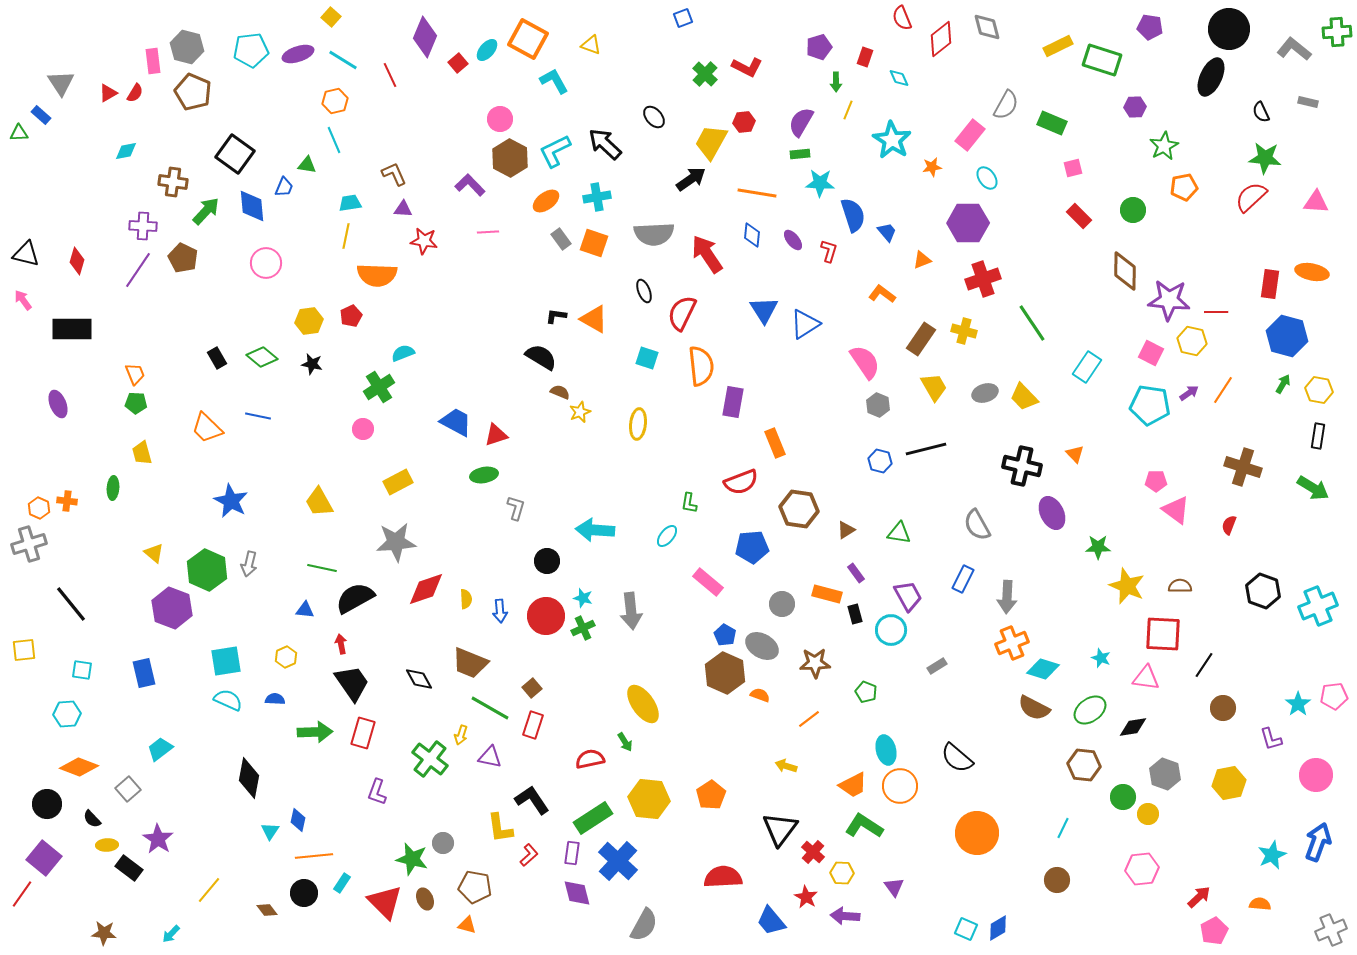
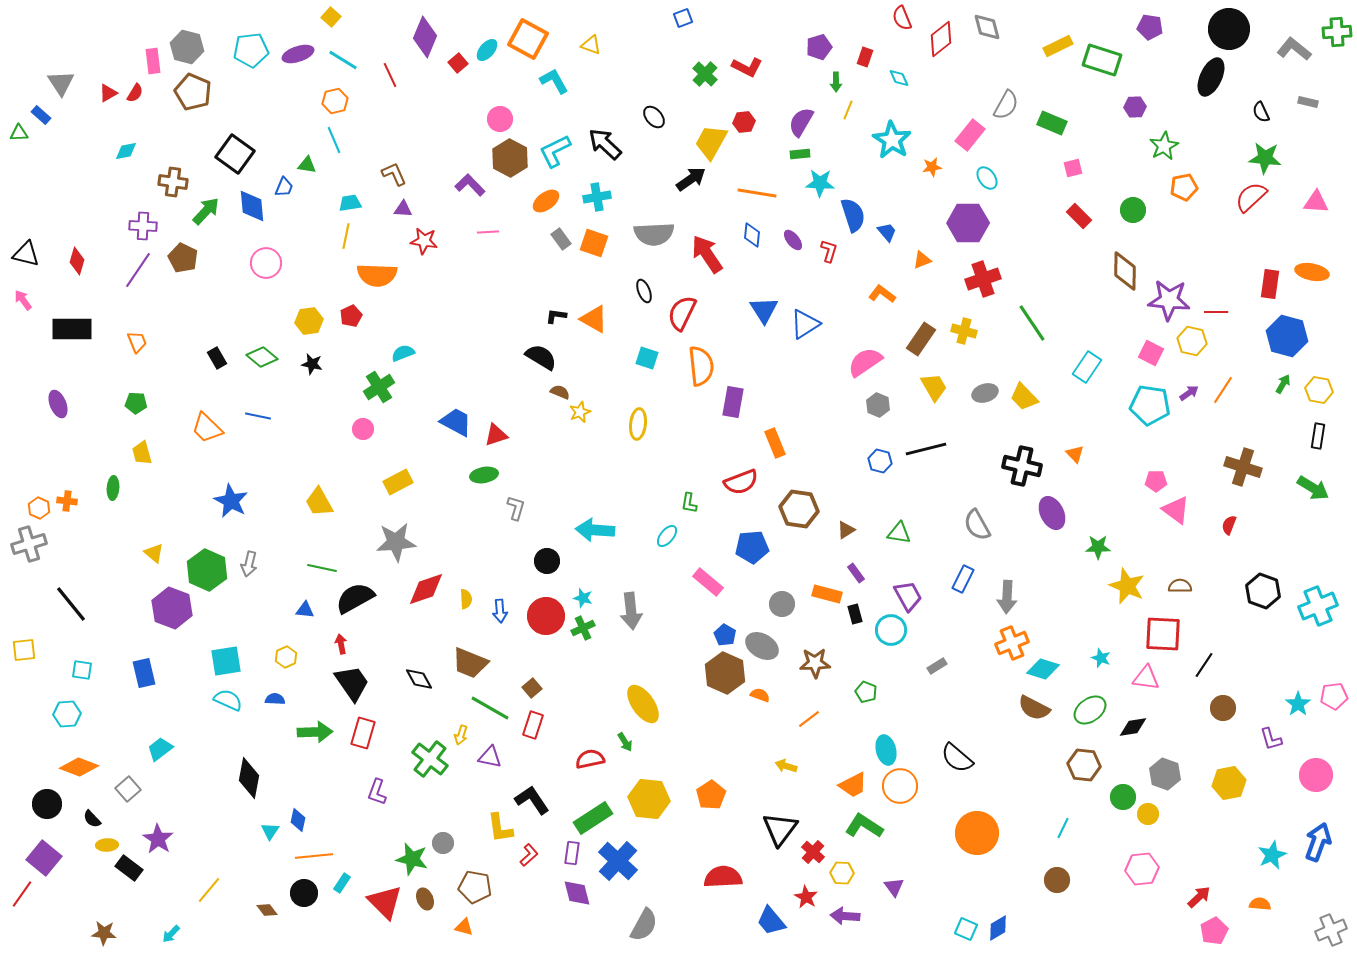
pink semicircle at (865, 362): rotated 90 degrees counterclockwise
orange trapezoid at (135, 374): moved 2 px right, 32 px up
orange triangle at (467, 925): moved 3 px left, 2 px down
